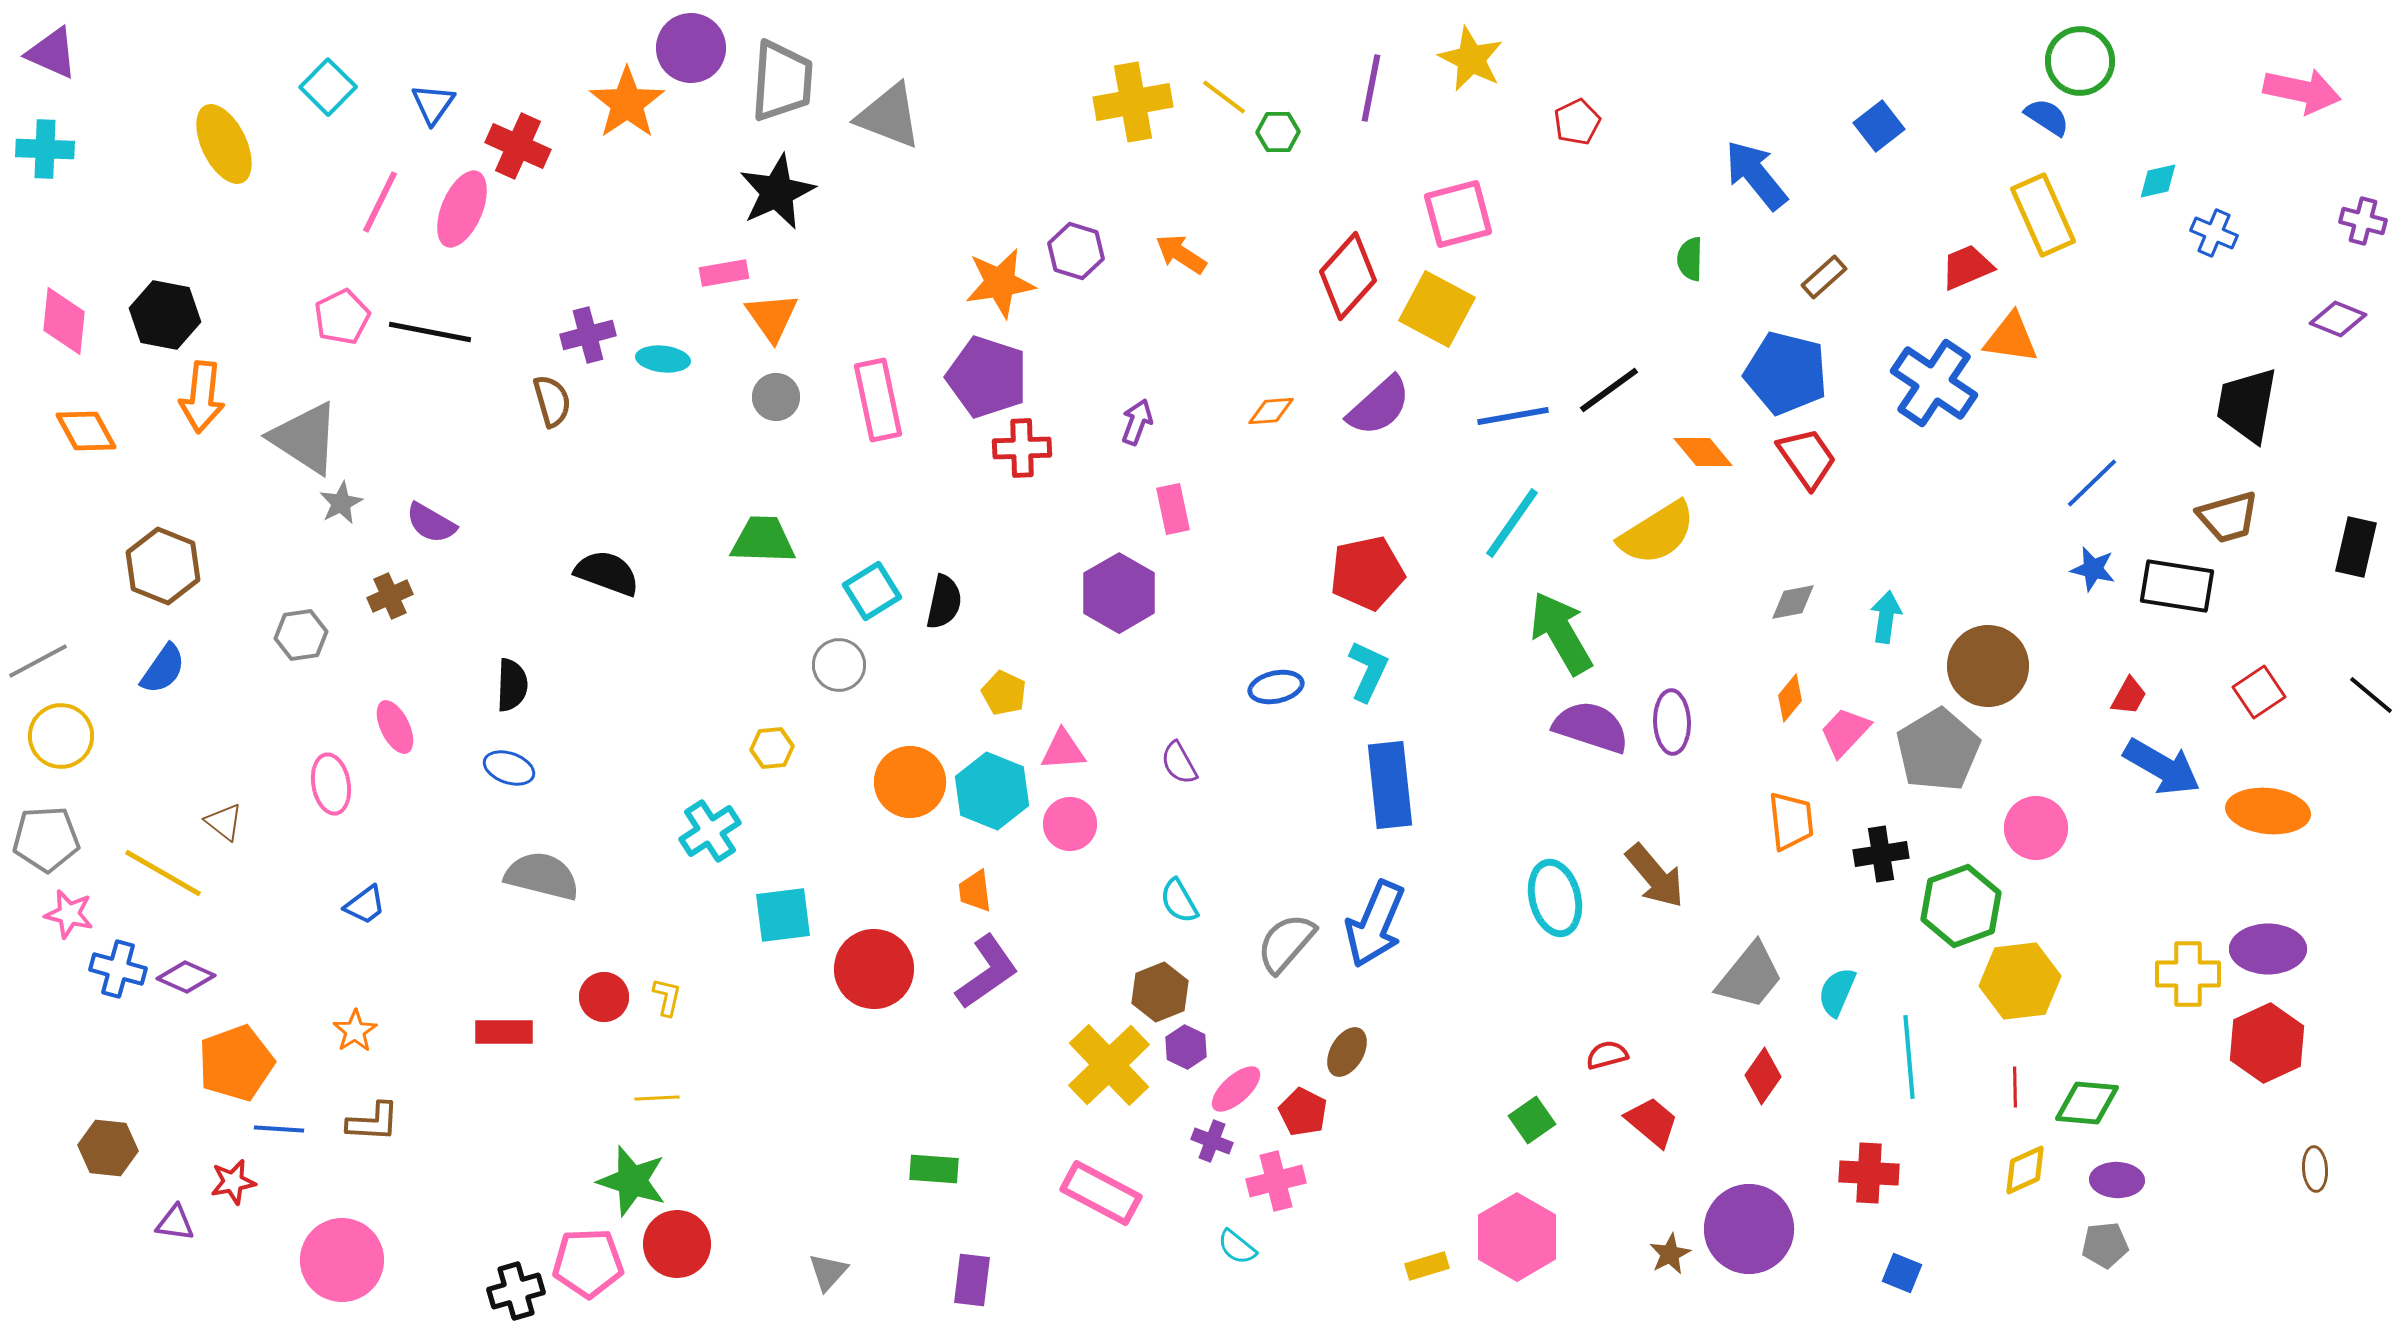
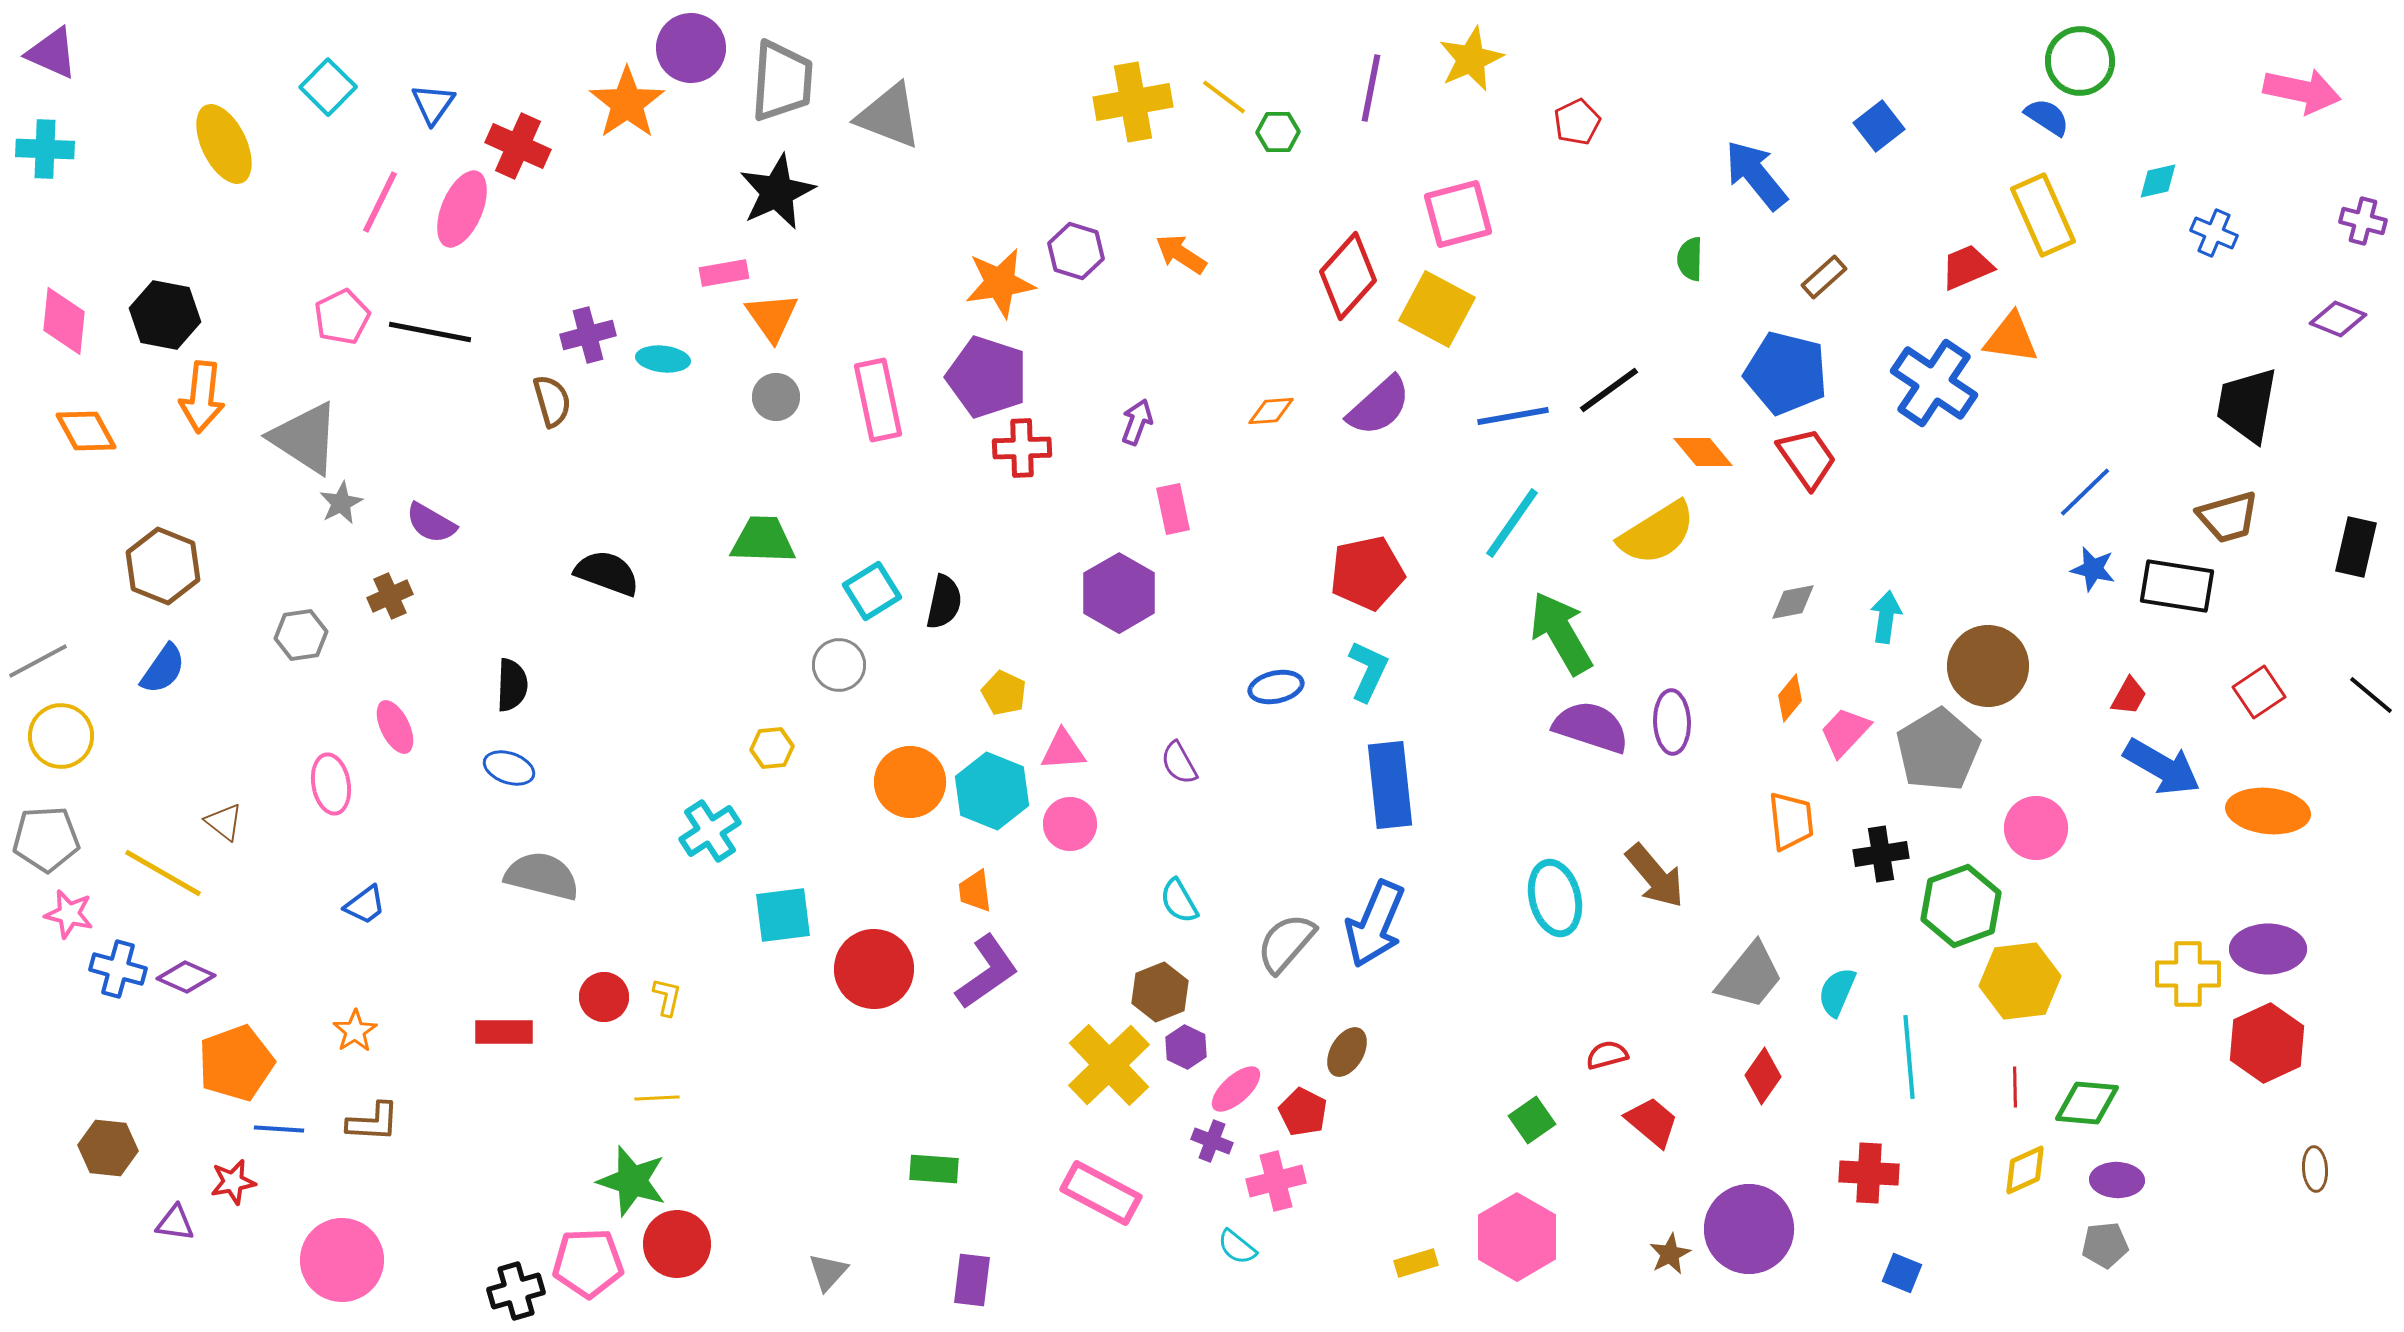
yellow star at (1471, 59): rotated 22 degrees clockwise
blue line at (2092, 483): moved 7 px left, 9 px down
yellow rectangle at (1427, 1266): moved 11 px left, 3 px up
